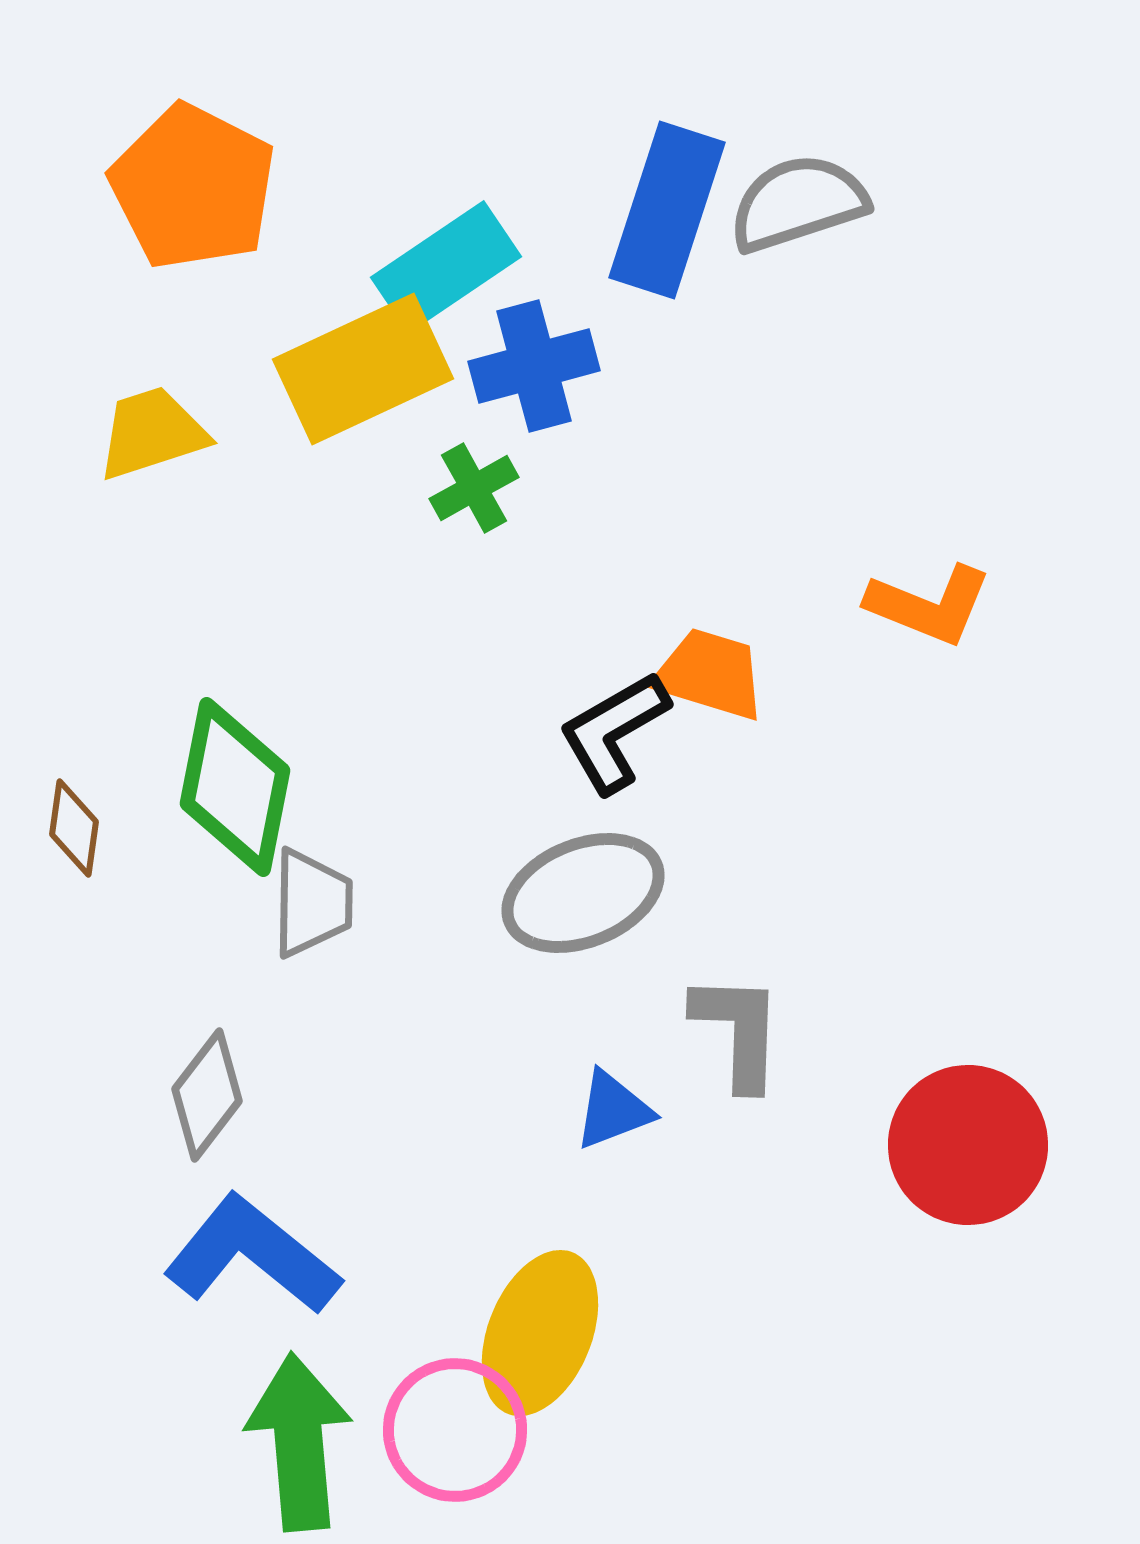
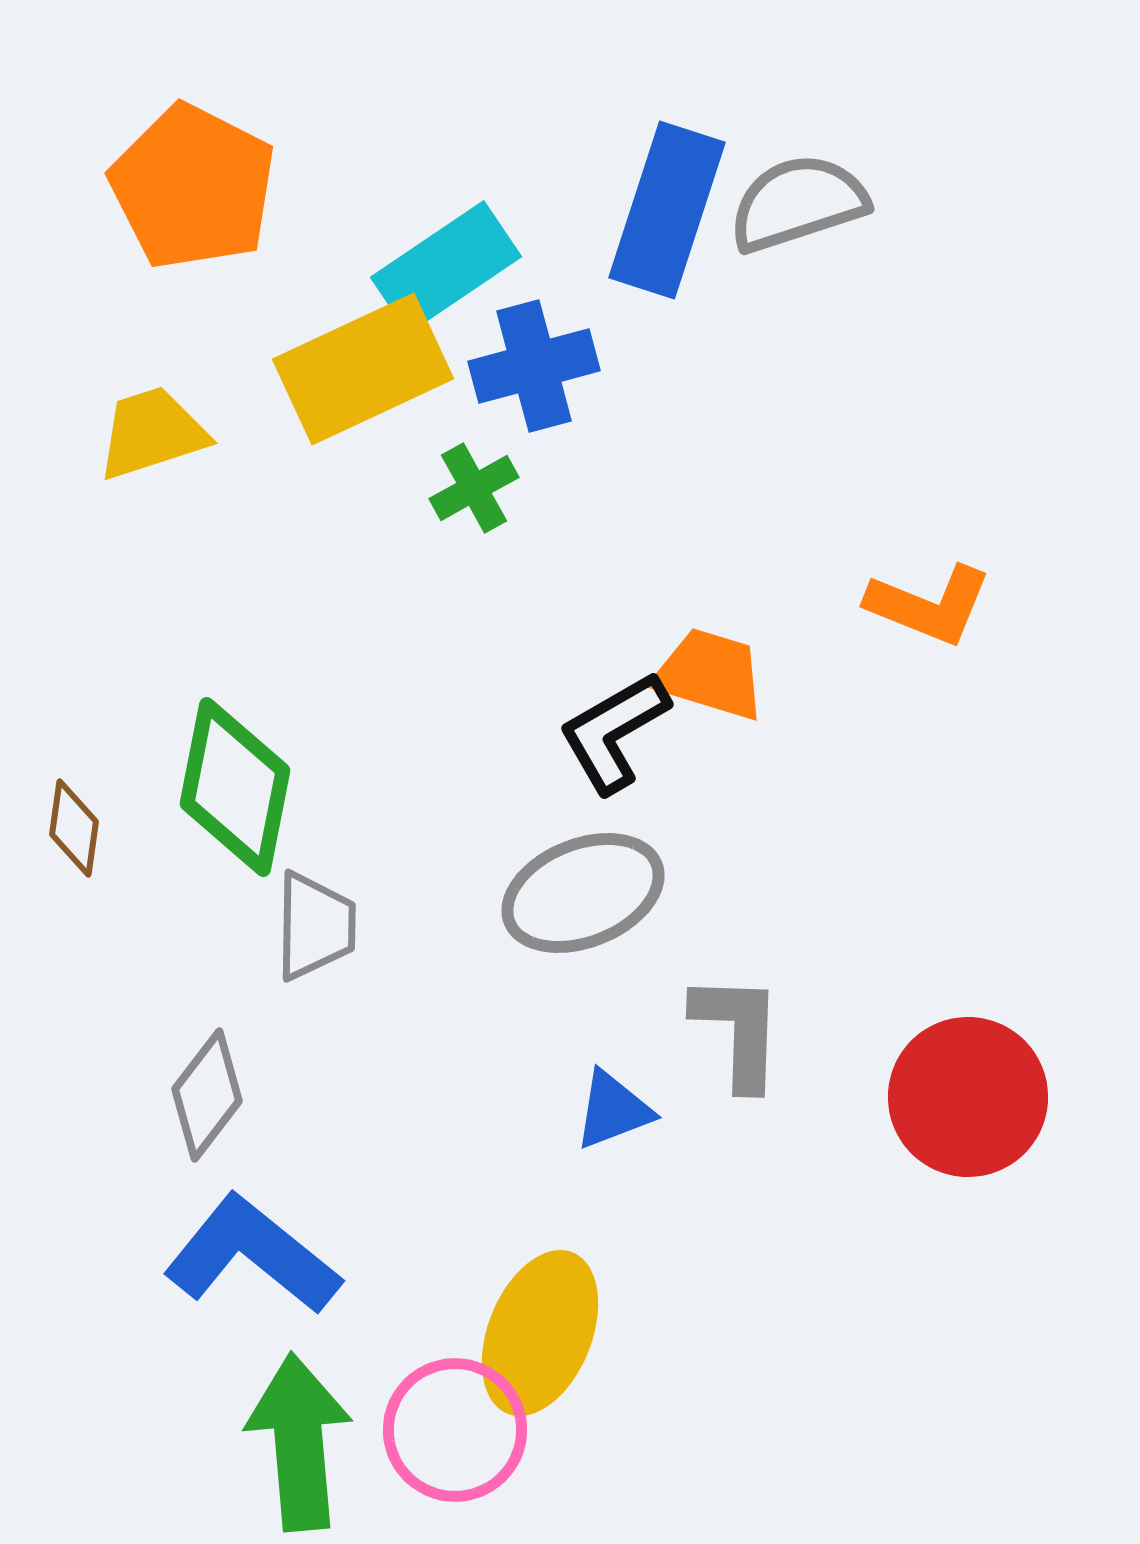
gray trapezoid: moved 3 px right, 23 px down
red circle: moved 48 px up
